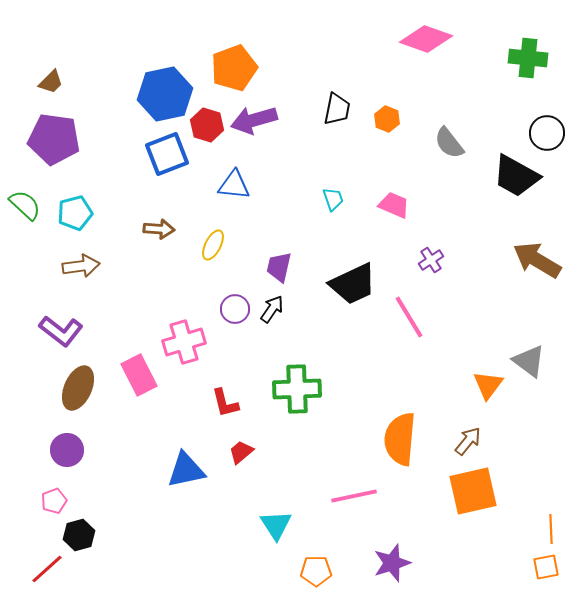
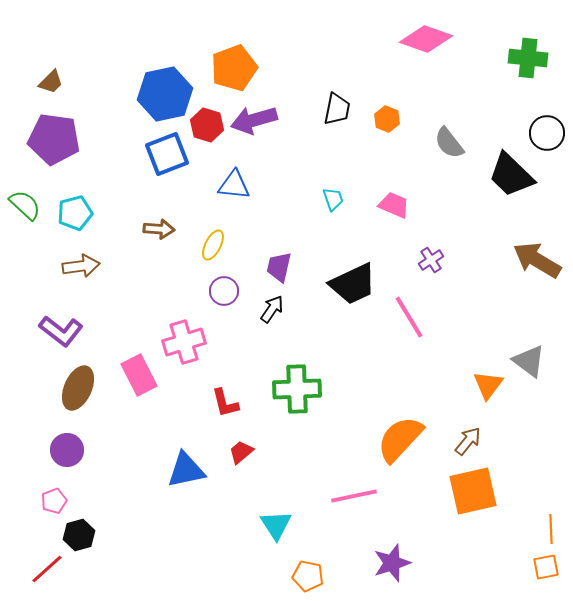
black trapezoid at (516, 176): moved 5 px left, 1 px up; rotated 15 degrees clockwise
purple circle at (235, 309): moved 11 px left, 18 px up
orange semicircle at (400, 439): rotated 38 degrees clockwise
orange pentagon at (316, 571): moved 8 px left, 5 px down; rotated 12 degrees clockwise
